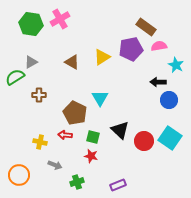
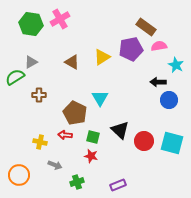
cyan square: moved 2 px right, 5 px down; rotated 20 degrees counterclockwise
